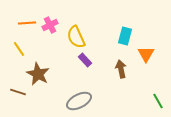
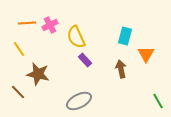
brown star: rotated 15 degrees counterclockwise
brown line: rotated 28 degrees clockwise
